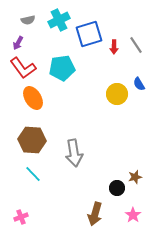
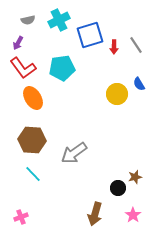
blue square: moved 1 px right, 1 px down
gray arrow: rotated 64 degrees clockwise
black circle: moved 1 px right
